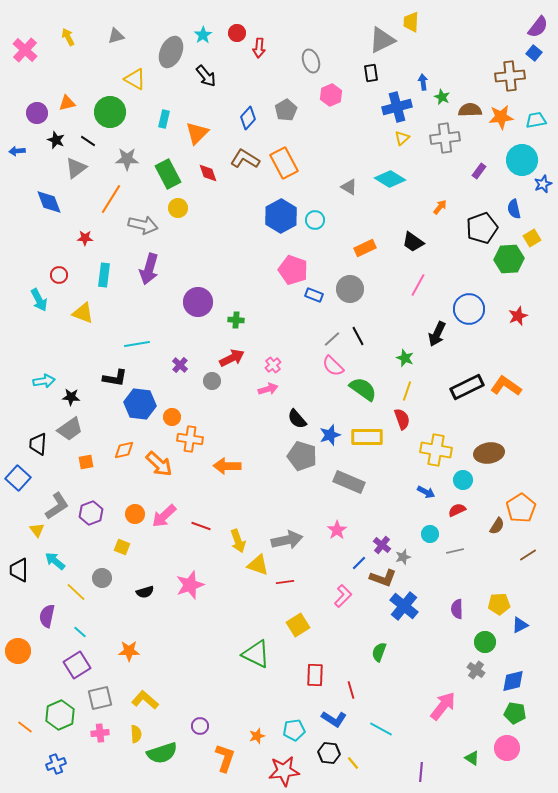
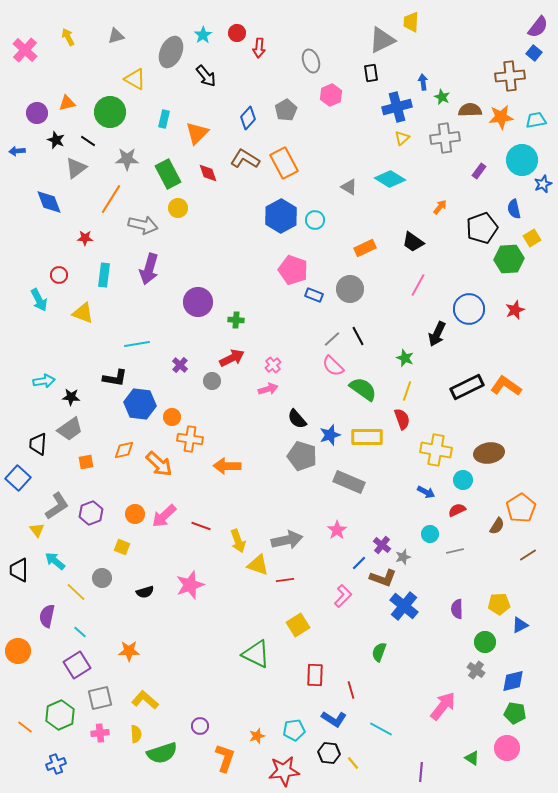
red star at (518, 316): moved 3 px left, 6 px up
red line at (285, 582): moved 2 px up
